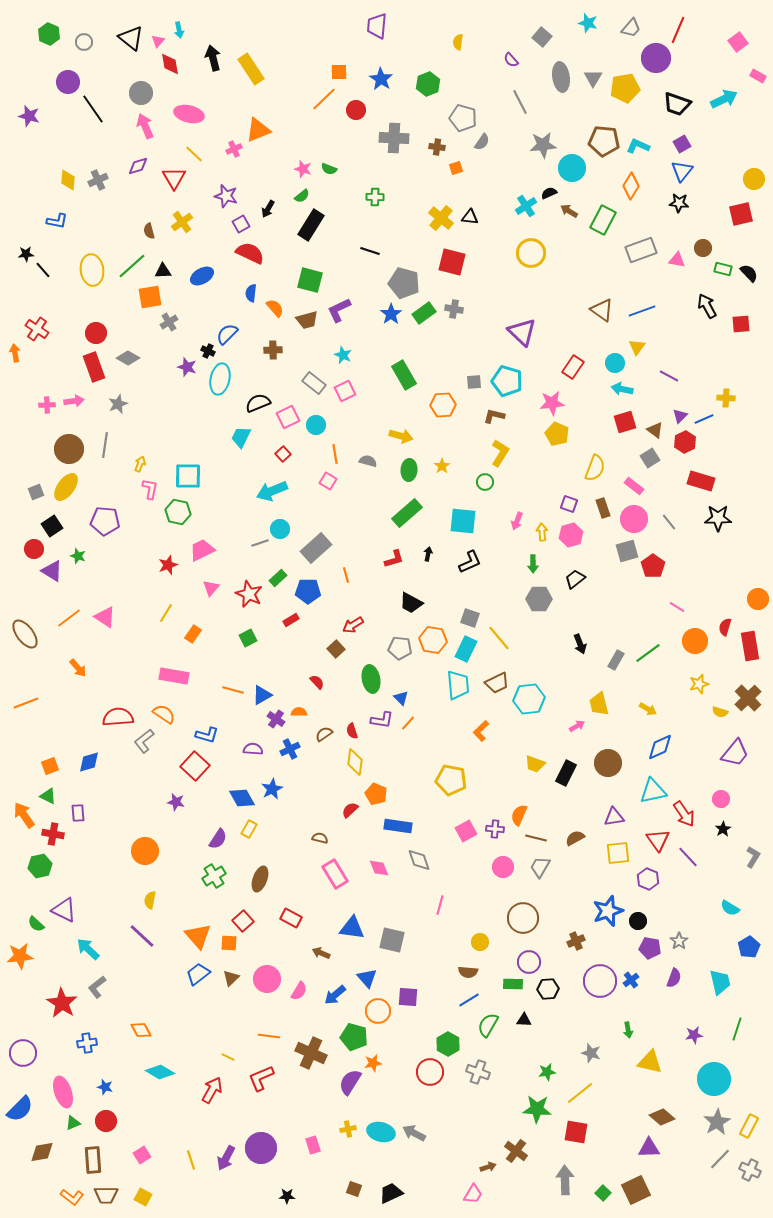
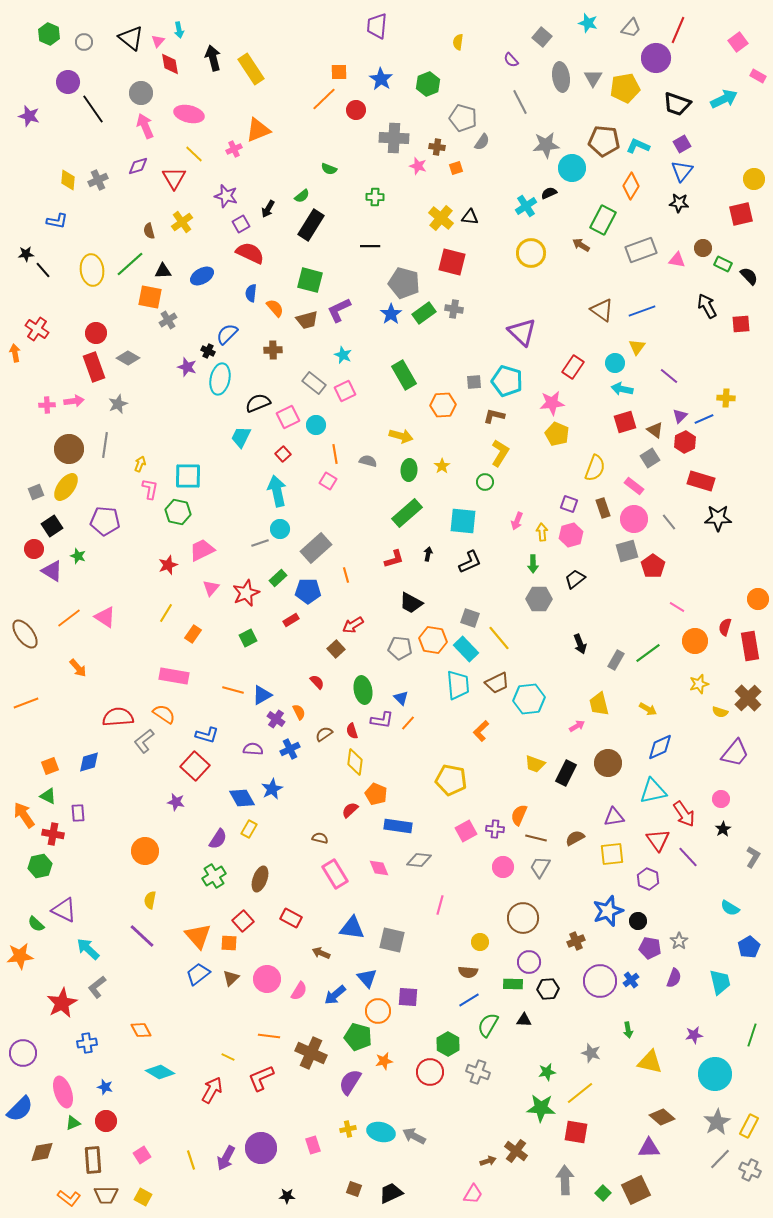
gray star at (543, 145): moved 3 px right
pink star at (303, 169): moved 115 px right, 3 px up
brown arrow at (569, 211): moved 12 px right, 34 px down
black line at (370, 251): moved 5 px up; rotated 18 degrees counterclockwise
green line at (132, 266): moved 2 px left, 2 px up
green rectangle at (723, 269): moved 5 px up; rotated 12 degrees clockwise
black semicircle at (749, 273): moved 3 px down
orange square at (150, 297): rotated 20 degrees clockwise
gray cross at (169, 322): moved 1 px left, 2 px up
purple line at (669, 376): rotated 12 degrees clockwise
cyan arrow at (272, 491): moved 5 px right; rotated 100 degrees clockwise
red star at (249, 594): moved 3 px left, 1 px up; rotated 24 degrees clockwise
cyan rectangle at (466, 649): rotated 70 degrees counterclockwise
green ellipse at (371, 679): moved 8 px left, 11 px down
orange semicircle at (299, 712): rotated 63 degrees clockwise
yellow square at (618, 853): moved 6 px left, 1 px down
gray diamond at (419, 860): rotated 65 degrees counterclockwise
red star at (62, 1003): rotated 12 degrees clockwise
green line at (737, 1029): moved 15 px right, 6 px down
green pentagon at (354, 1037): moved 4 px right
orange star at (373, 1063): moved 11 px right, 2 px up
cyan circle at (714, 1079): moved 1 px right, 5 px up
green star at (537, 1109): moved 4 px right, 1 px up
gray arrow at (414, 1133): moved 3 px down
brown arrow at (488, 1167): moved 6 px up
orange L-shape at (72, 1197): moved 3 px left, 1 px down
